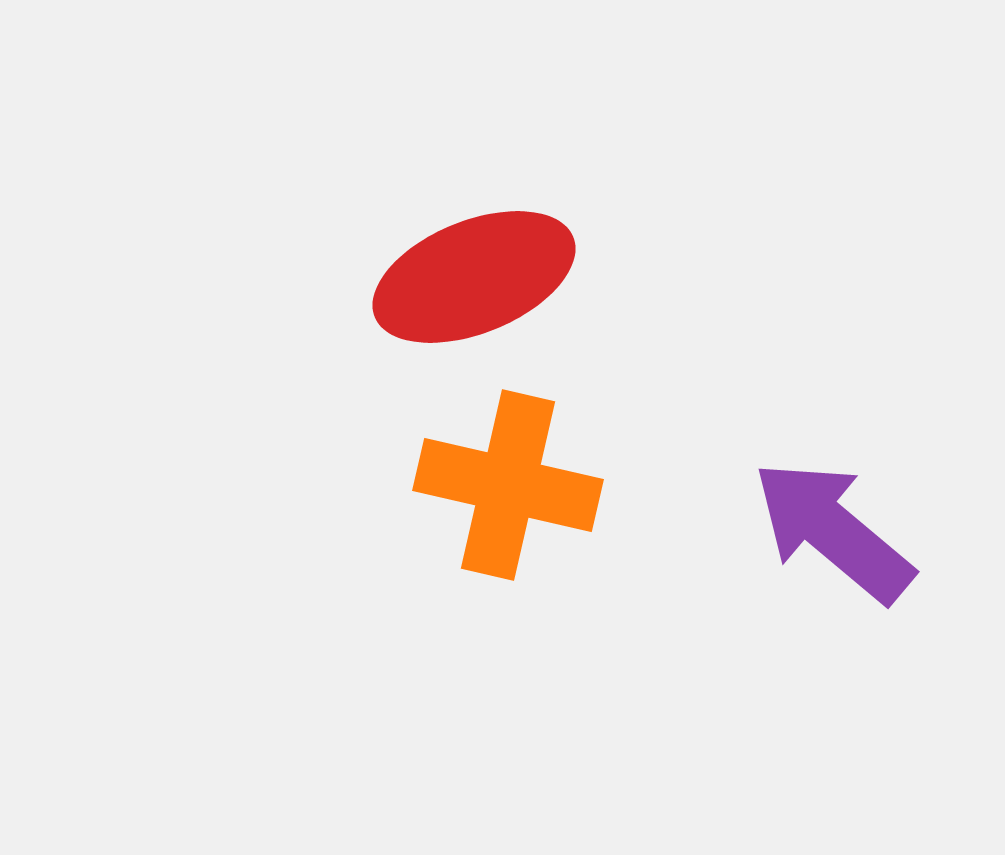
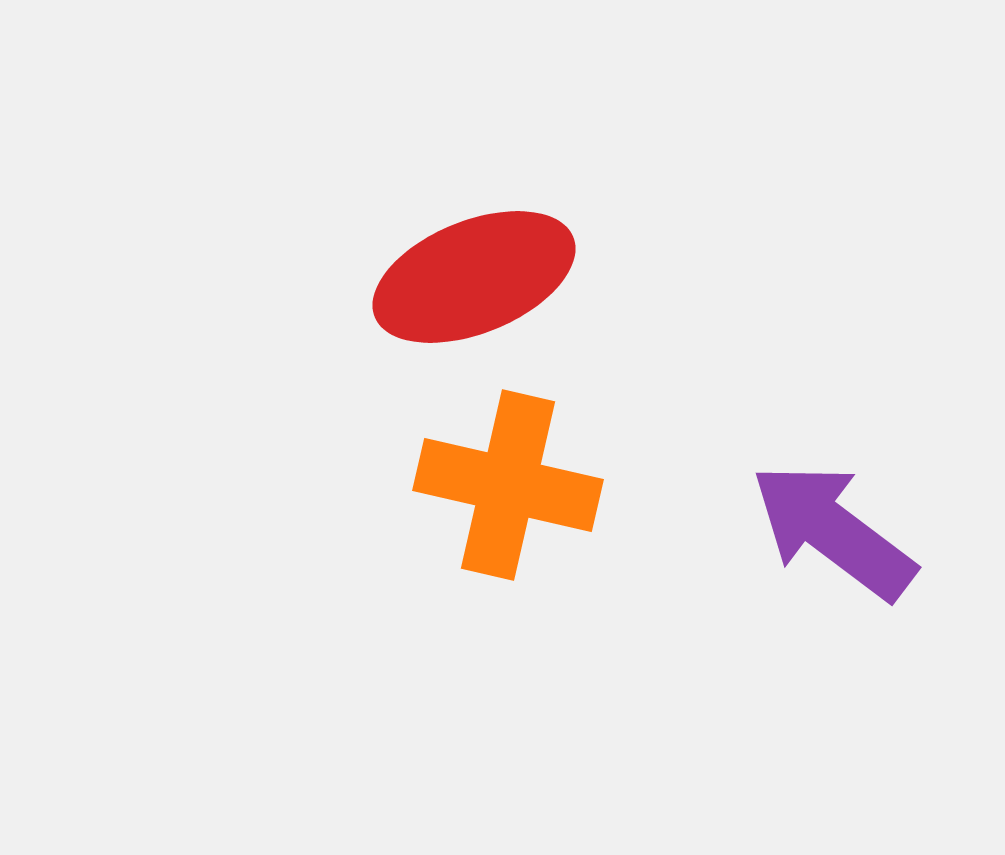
purple arrow: rotated 3 degrees counterclockwise
